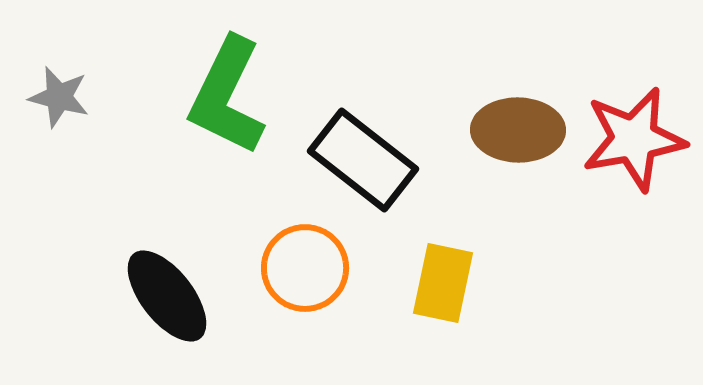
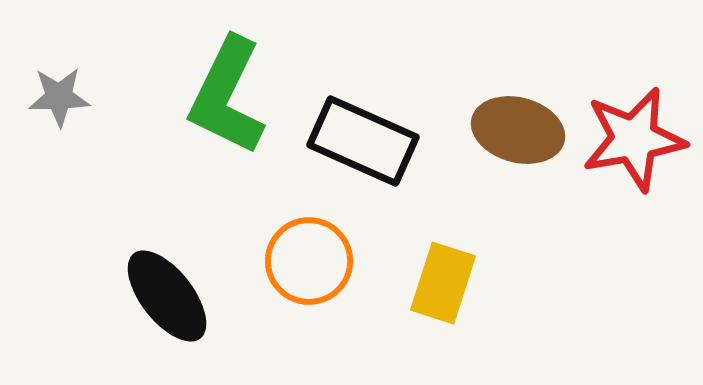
gray star: rotated 16 degrees counterclockwise
brown ellipse: rotated 14 degrees clockwise
black rectangle: moved 19 px up; rotated 14 degrees counterclockwise
orange circle: moved 4 px right, 7 px up
yellow rectangle: rotated 6 degrees clockwise
